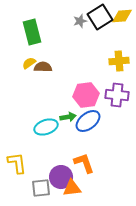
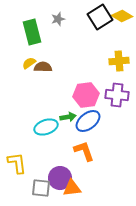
yellow diamond: rotated 35 degrees clockwise
gray star: moved 22 px left, 2 px up
orange L-shape: moved 12 px up
purple circle: moved 1 px left, 1 px down
gray square: rotated 12 degrees clockwise
